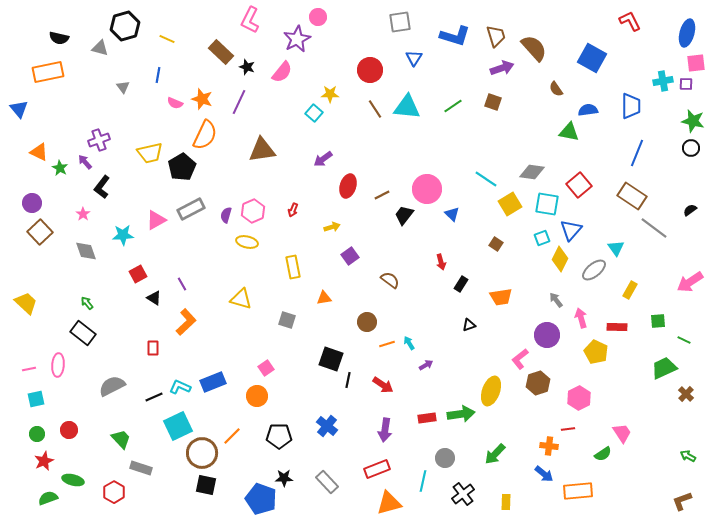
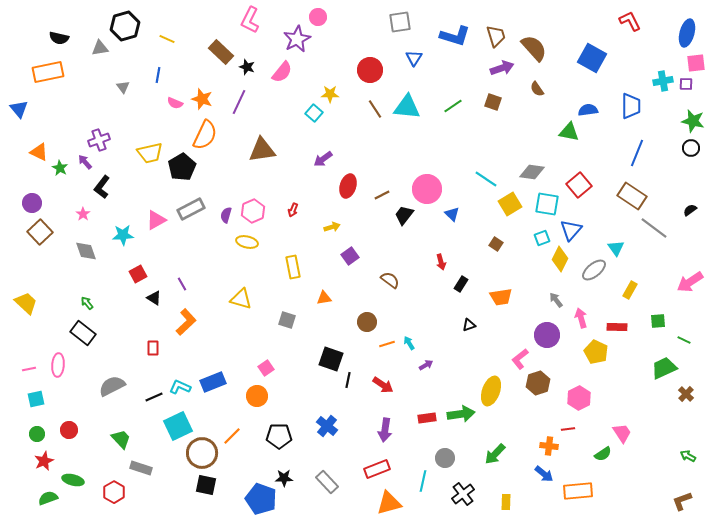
gray triangle at (100, 48): rotated 24 degrees counterclockwise
brown semicircle at (556, 89): moved 19 px left
